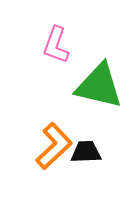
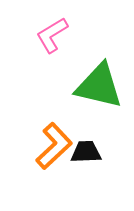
pink L-shape: moved 4 px left, 10 px up; rotated 39 degrees clockwise
